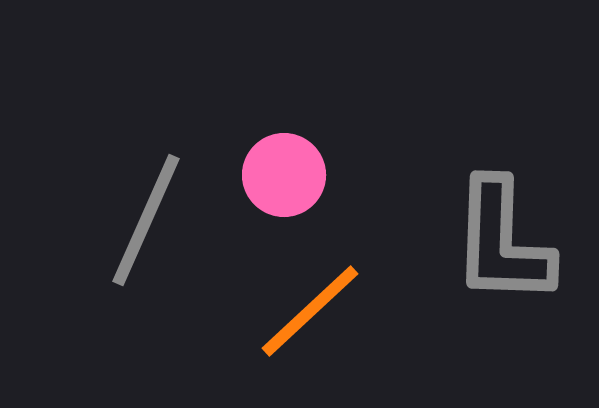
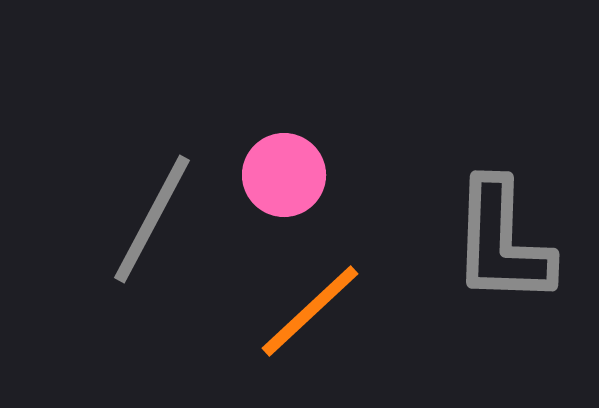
gray line: moved 6 px right, 1 px up; rotated 4 degrees clockwise
